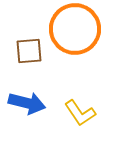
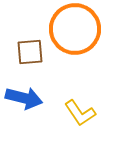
brown square: moved 1 px right, 1 px down
blue arrow: moved 3 px left, 5 px up
